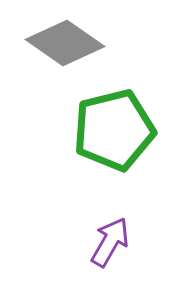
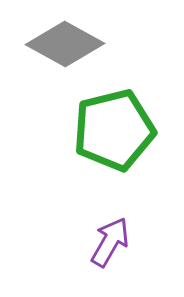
gray diamond: moved 1 px down; rotated 6 degrees counterclockwise
